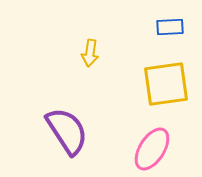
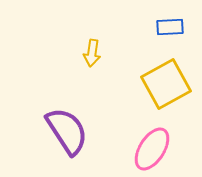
yellow arrow: moved 2 px right
yellow square: rotated 21 degrees counterclockwise
